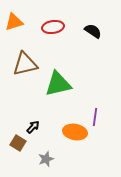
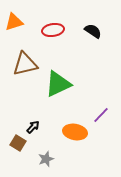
red ellipse: moved 3 px down
green triangle: rotated 12 degrees counterclockwise
purple line: moved 6 px right, 2 px up; rotated 36 degrees clockwise
